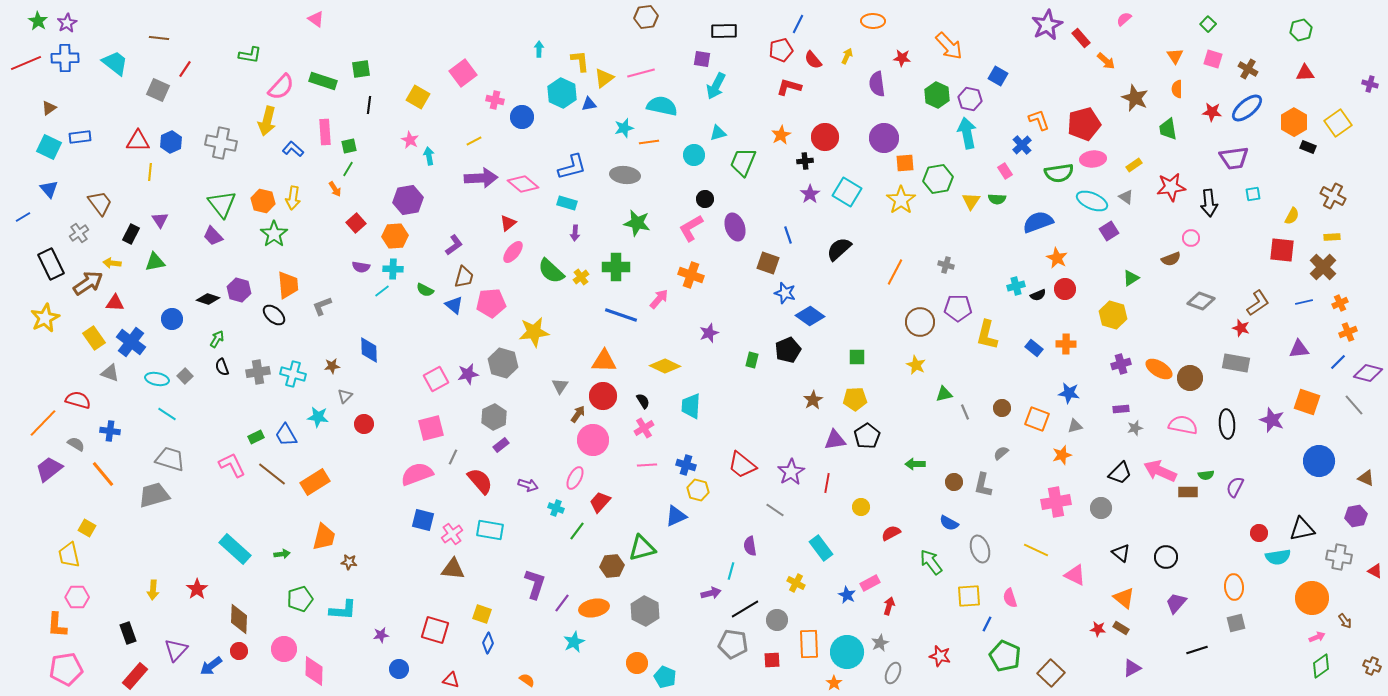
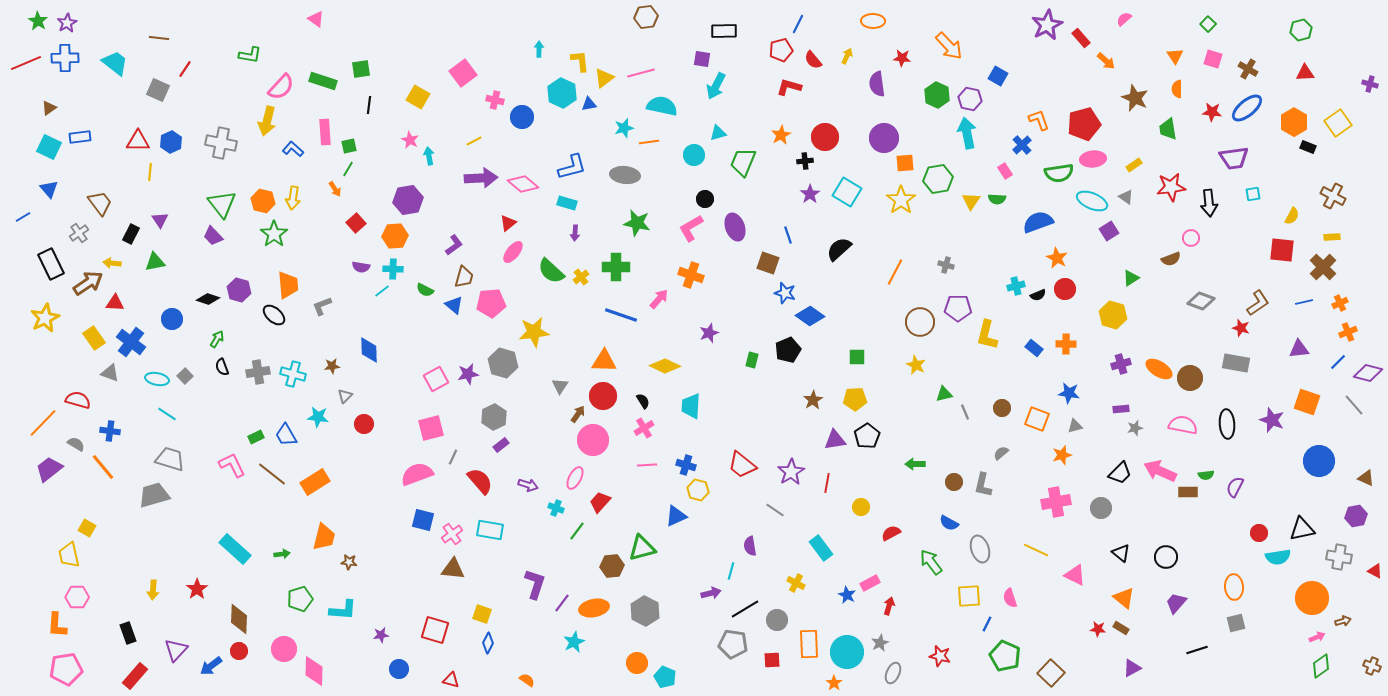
orange line at (103, 474): moved 7 px up
brown arrow at (1345, 621): moved 2 px left; rotated 70 degrees counterclockwise
